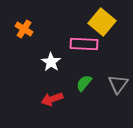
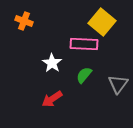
orange cross: moved 8 px up; rotated 12 degrees counterclockwise
white star: moved 1 px right, 1 px down
green semicircle: moved 8 px up
red arrow: rotated 15 degrees counterclockwise
